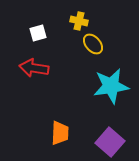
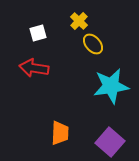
yellow cross: rotated 30 degrees clockwise
